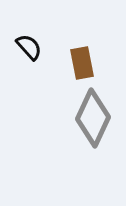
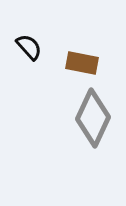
brown rectangle: rotated 68 degrees counterclockwise
